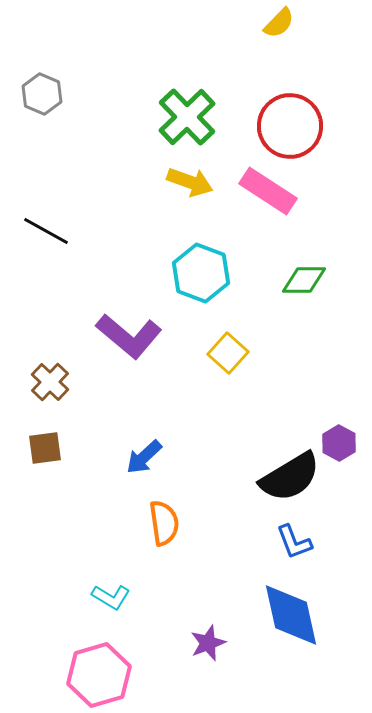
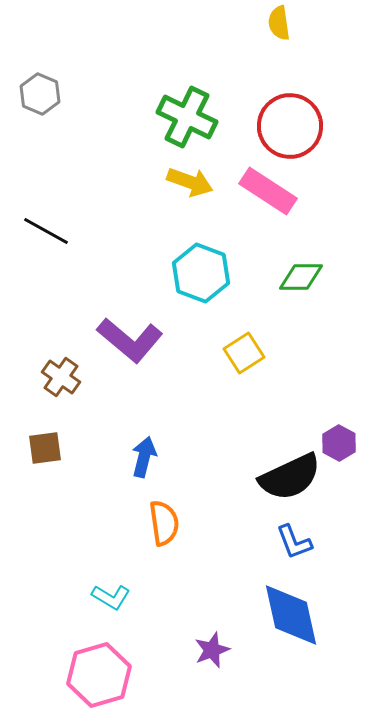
yellow semicircle: rotated 128 degrees clockwise
gray hexagon: moved 2 px left
green cross: rotated 20 degrees counterclockwise
green diamond: moved 3 px left, 3 px up
purple L-shape: moved 1 px right, 4 px down
yellow square: moved 16 px right; rotated 15 degrees clockwise
brown cross: moved 11 px right, 5 px up; rotated 9 degrees counterclockwise
blue arrow: rotated 147 degrees clockwise
black semicircle: rotated 6 degrees clockwise
purple star: moved 4 px right, 7 px down
